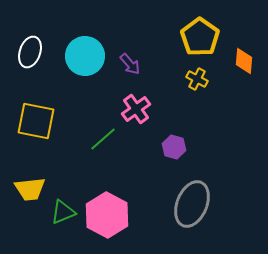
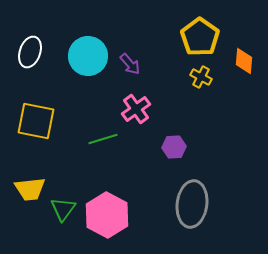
cyan circle: moved 3 px right
yellow cross: moved 4 px right, 2 px up
green line: rotated 24 degrees clockwise
purple hexagon: rotated 20 degrees counterclockwise
gray ellipse: rotated 15 degrees counterclockwise
green triangle: moved 3 px up; rotated 32 degrees counterclockwise
